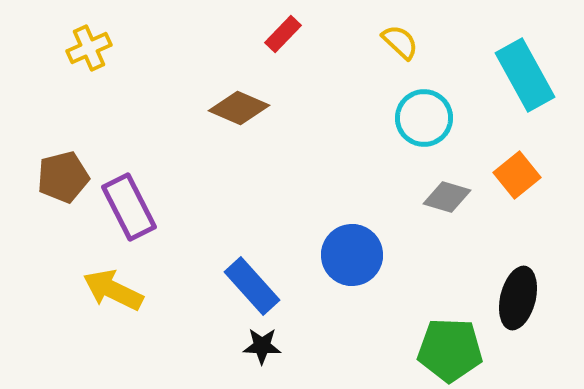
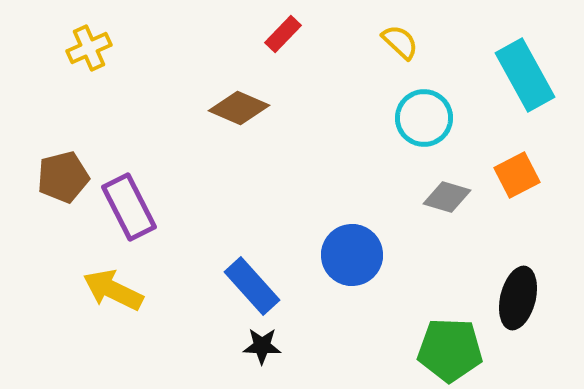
orange square: rotated 12 degrees clockwise
